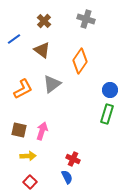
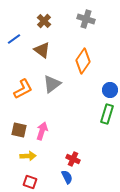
orange diamond: moved 3 px right
red square: rotated 24 degrees counterclockwise
